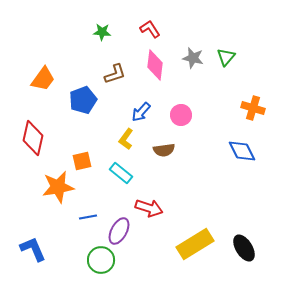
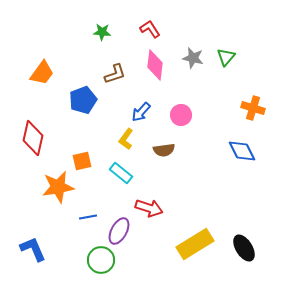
orange trapezoid: moved 1 px left, 6 px up
